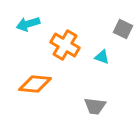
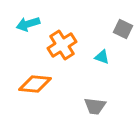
orange cross: moved 3 px left; rotated 28 degrees clockwise
